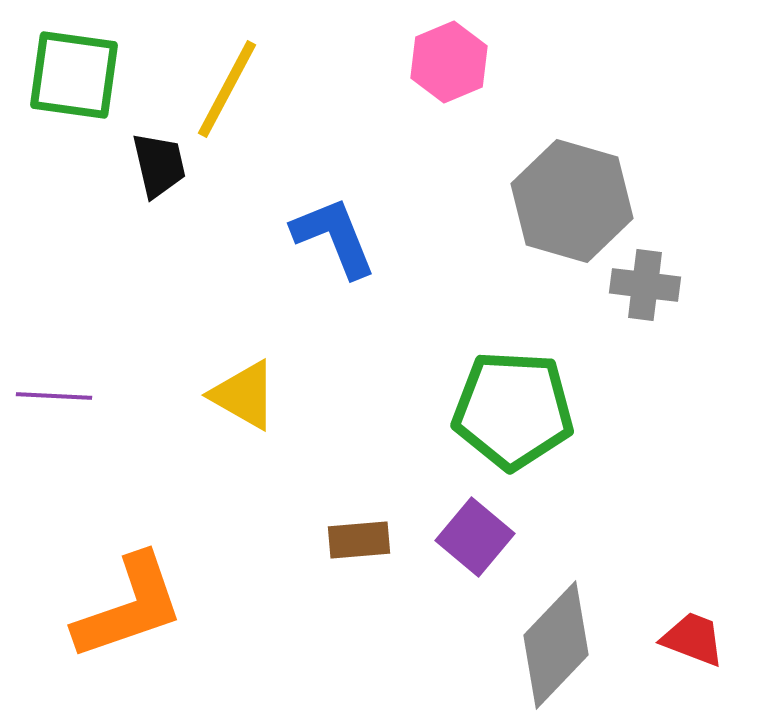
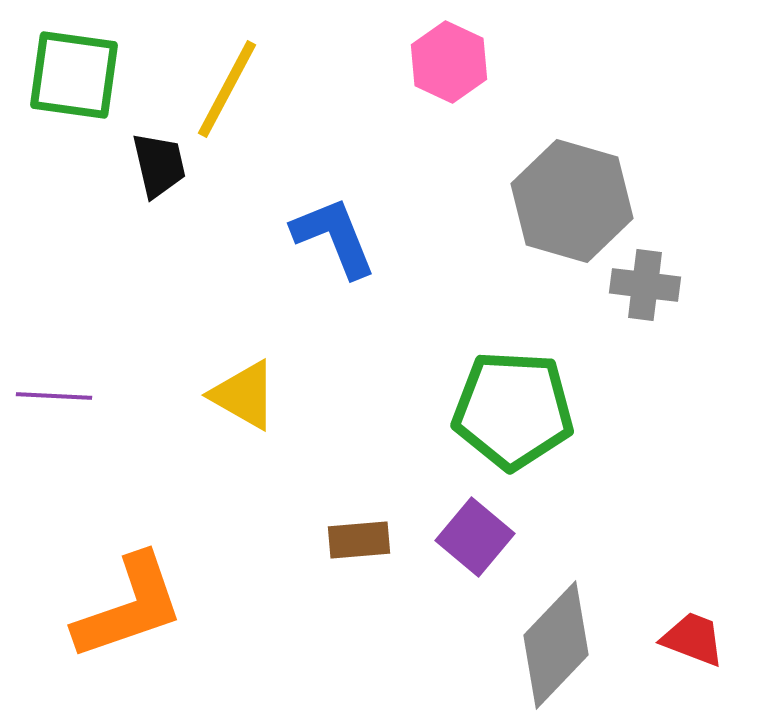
pink hexagon: rotated 12 degrees counterclockwise
